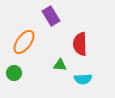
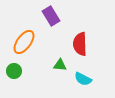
green circle: moved 2 px up
cyan semicircle: rotated 30 degrees clockwise
